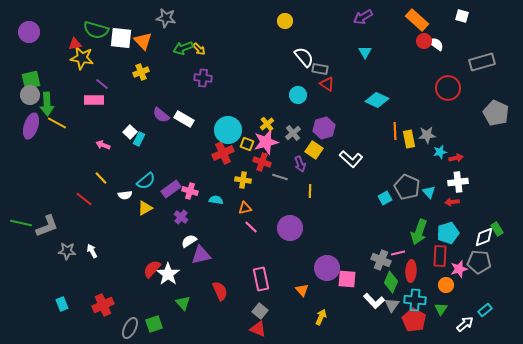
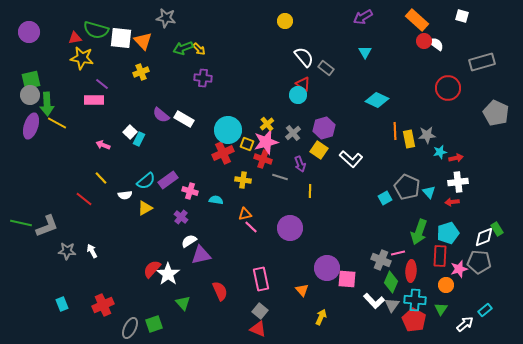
red triangle at (75, 44): moved 6 px up
gray rectangle at (320, 69): moved 6 px right, 1 px up; rotated 28 degrees clockwise
red triangle at (327, 84): moved 24 px left
yellow square at (314, 150): moved 5 px right
red cross at (262, 162): moved 1 px right, 3 px up
purple rectangle at (171, 189): moved 3 px left, 9 px up
orange triangle at (245, 208): moved 6 px down
